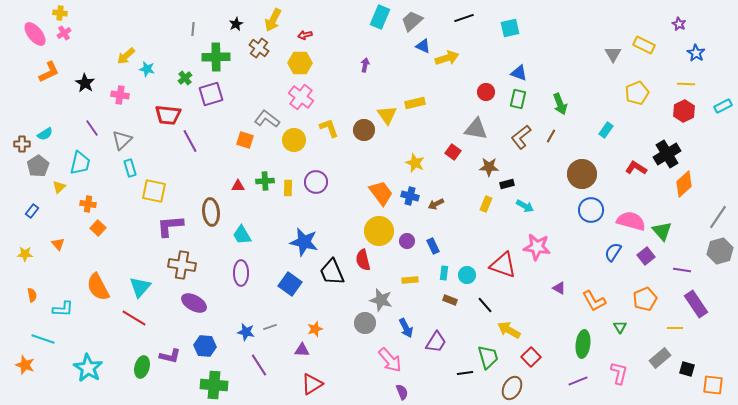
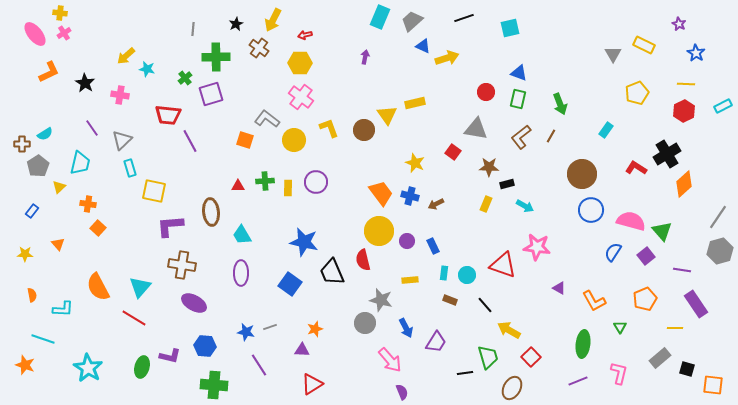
purple arrow at (365, 65): moved 8 px up
